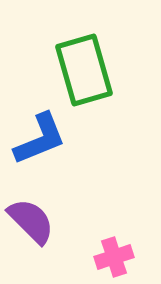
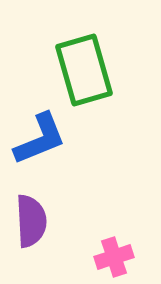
purple semicircle: rotated 42 degrees clockwise
